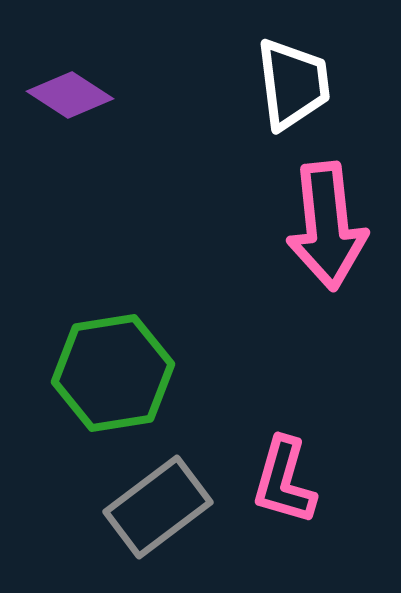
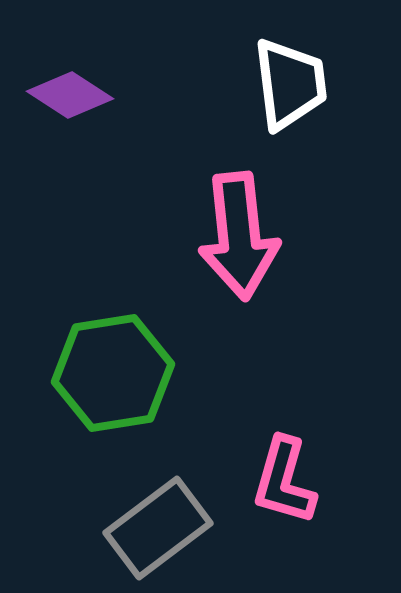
white trapezoid: moved 3 px left
pink arrow: moved 88 px left, 10 px down
gray rectangle: moved 21 px down
